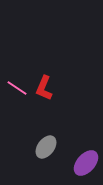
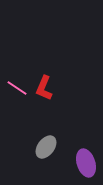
purple ellipse: rotated 60 degrees counterclockwise
